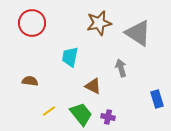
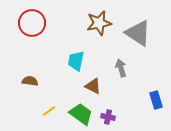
cyan trapezoid: moved 6 px right, 4 px down
blue rectangle: moved 1 px left, 1 px down
green trapezoid: rotated 15 degrees counterclockwise
